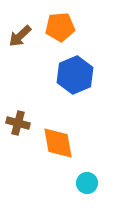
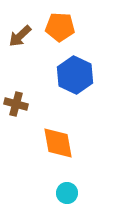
orange pentagon: rotated 8 degrees clockwise
blue hexagon: rotated 12 degrees counterclockwise
brown cross: moved 2 px left, 19 px up
cyan circle: moved 20 px left, 10 px down
